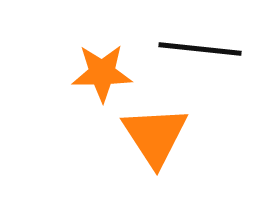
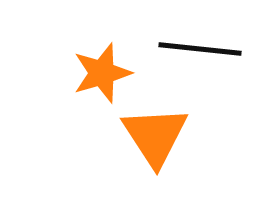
orange star: rotated 16 degrees counterclockwise
